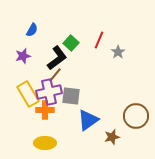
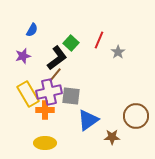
brown star: rotated 14 degrees clockwise
